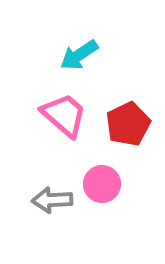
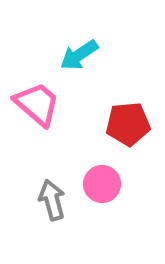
pink trapezoid: moved 27 px left, 11 px up
red pentagon: rotated 21 degrees clockwise
gray arrow: rotated 78 degrees clockwise
